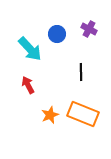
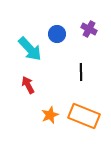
orange rectangle: moved 1 px right, 2 px down
